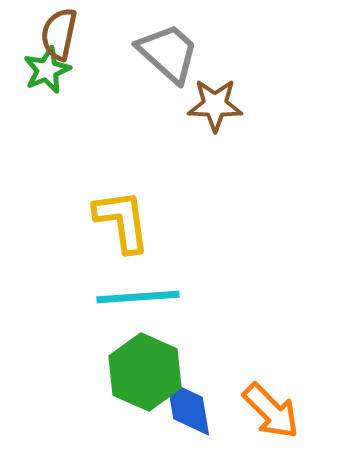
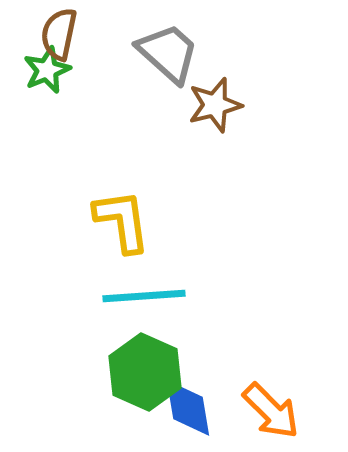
brown star: rotated 16 degrees counterclockwise
cyan line: moved 6 px right, 1 px up
